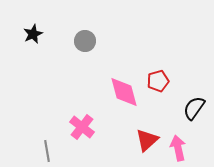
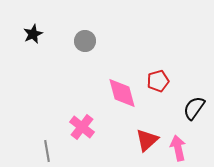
pink diamond: moved 2 px left, 1 px down
